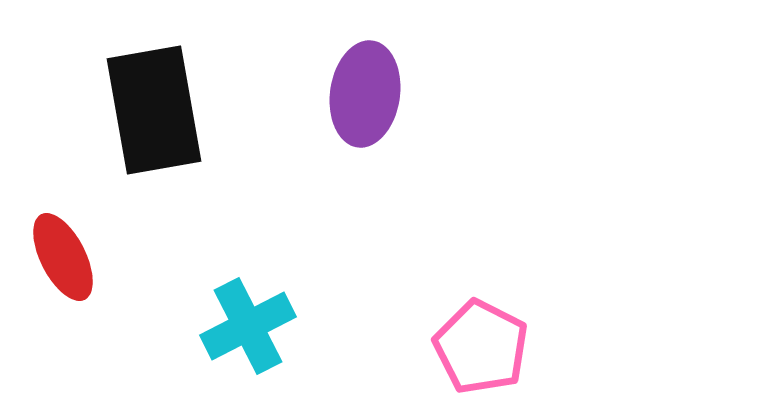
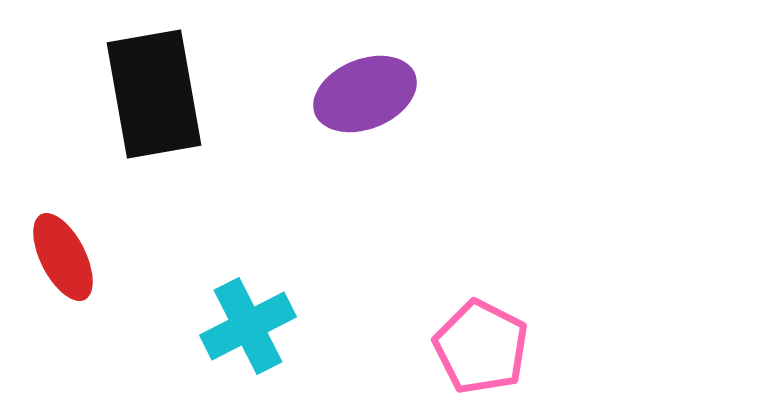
purple ellipse: rotated 60 degrees clockwise
black rectangle: moved 16 px up
